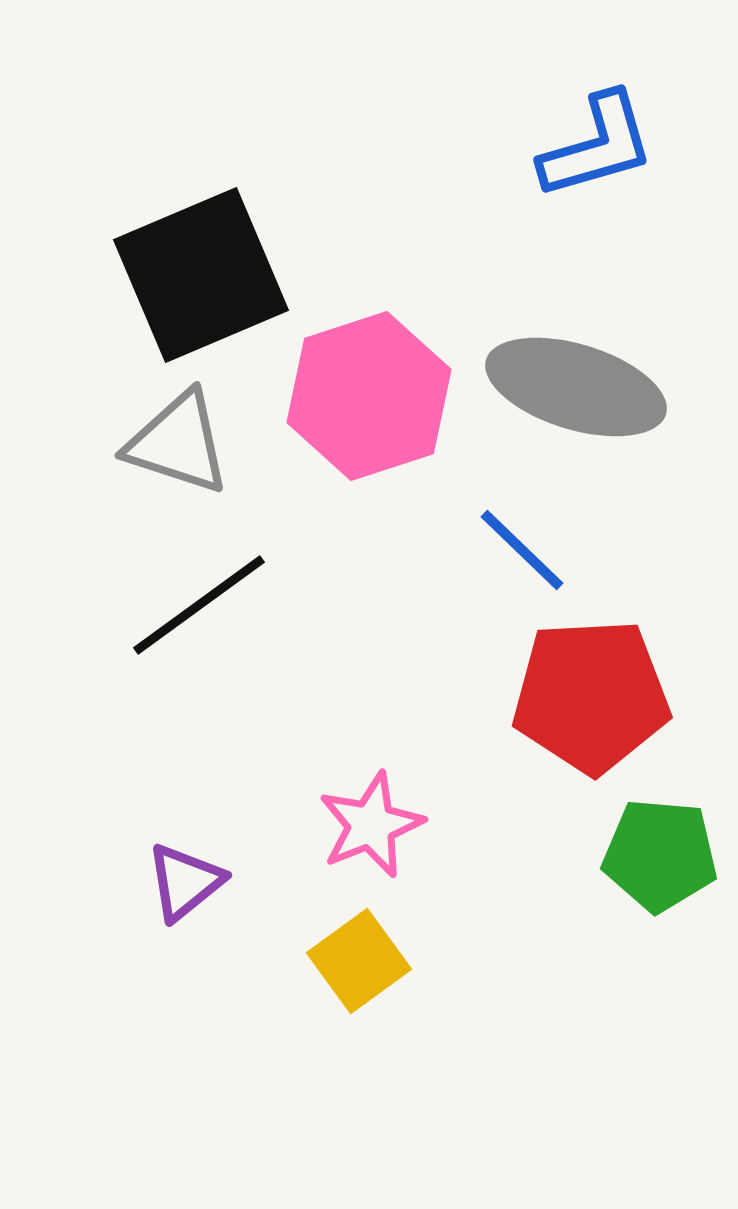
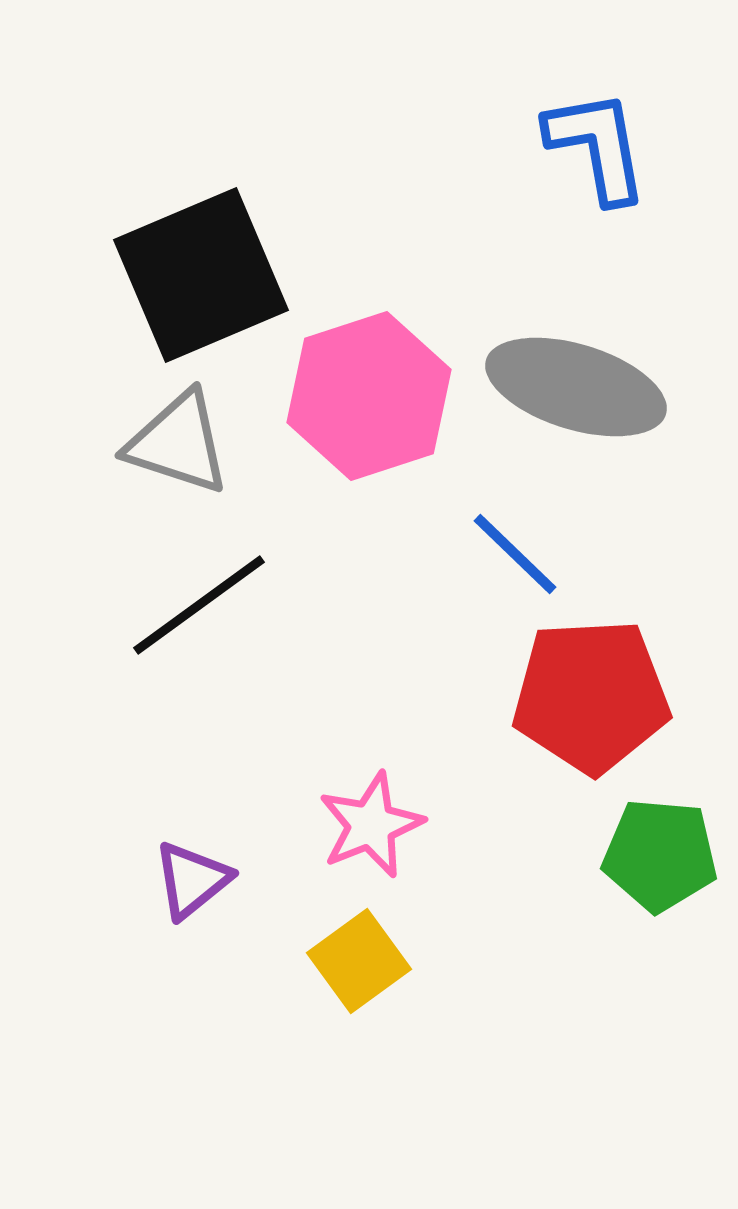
blue L-shape: rotated 84 degrees counterclockwise
blue line: moved 7 px left, 4 px down
purple triangle: moved 7 px right, 2 px up
